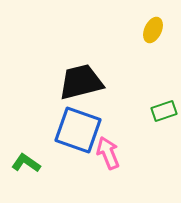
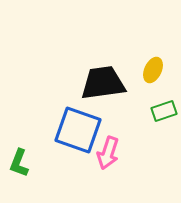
yellow ellipse: moved 40 px down
black trapezoid: moved 22 px right, 1 px down; rotated 6 degrees clockwise
pink arrow: rotated 140 degrees counterclockwise
green L-shape: moved 7 px left; rotated 104 degrees counterclockwise
